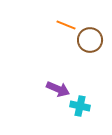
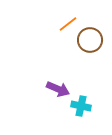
orange line: moved 2 px right, 1 px up; rotated 60 degrees counterclockwise
cyan cross: moved 1 px right
